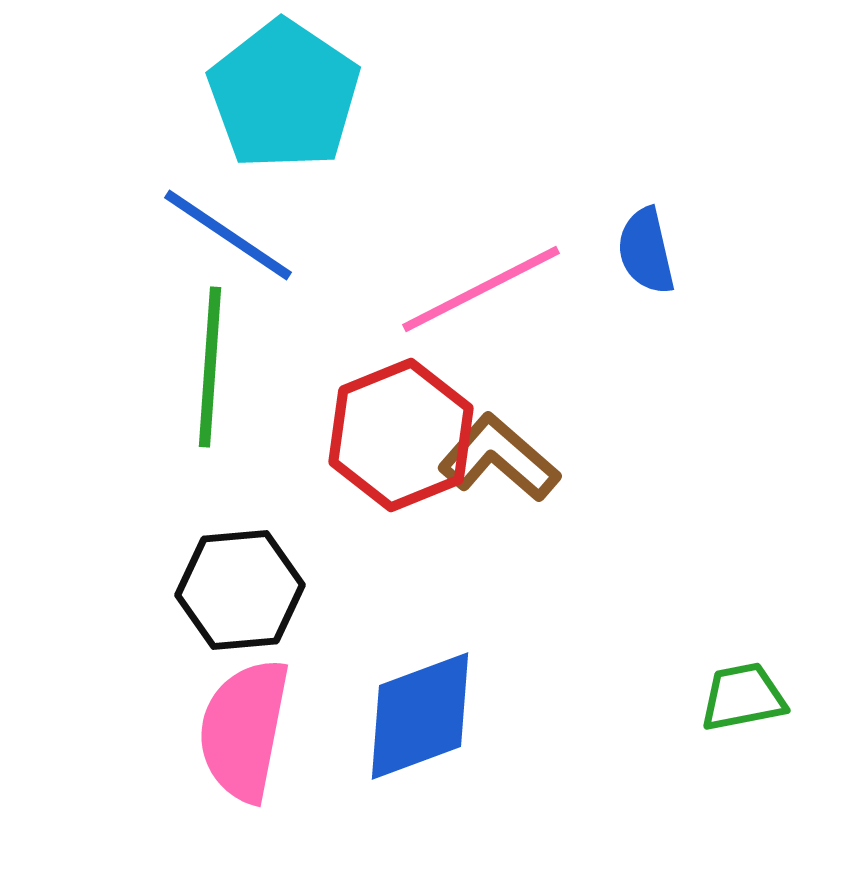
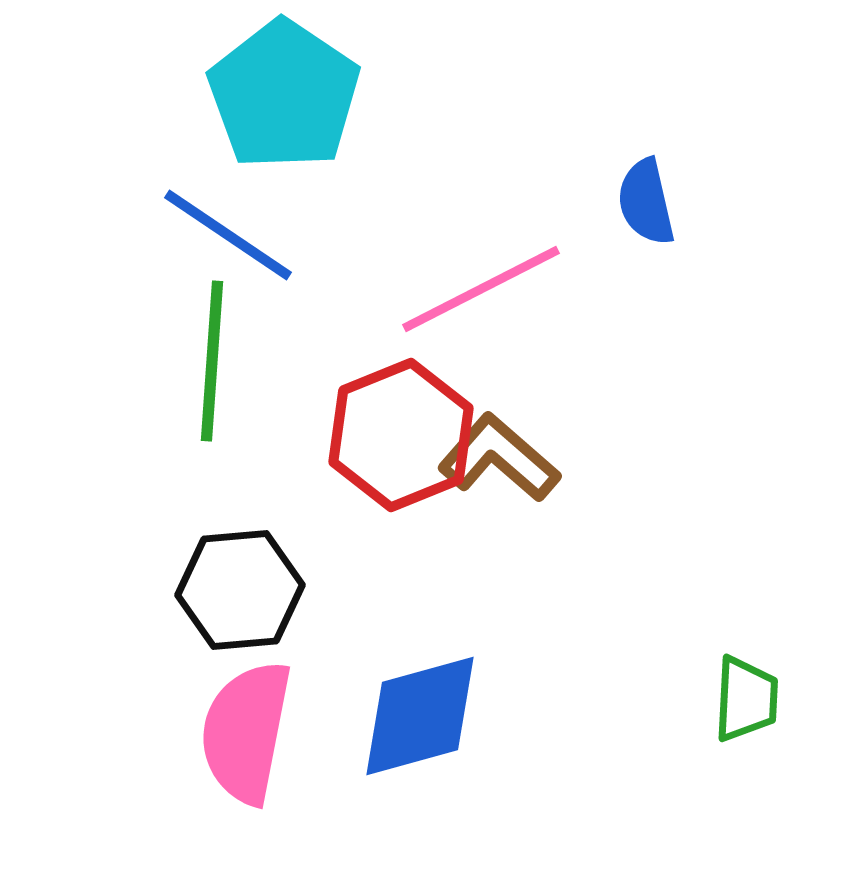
blue semicircle: moved 49 px up
green line: moved 2 px right, 6 px up
green trapezoid: moved 3 px right, 2 px down; rotated 104 degrees clockwise
blue diamond: rotated 5 degrees clockwise
pink semicircle: moved 2 px right, 2 px down
